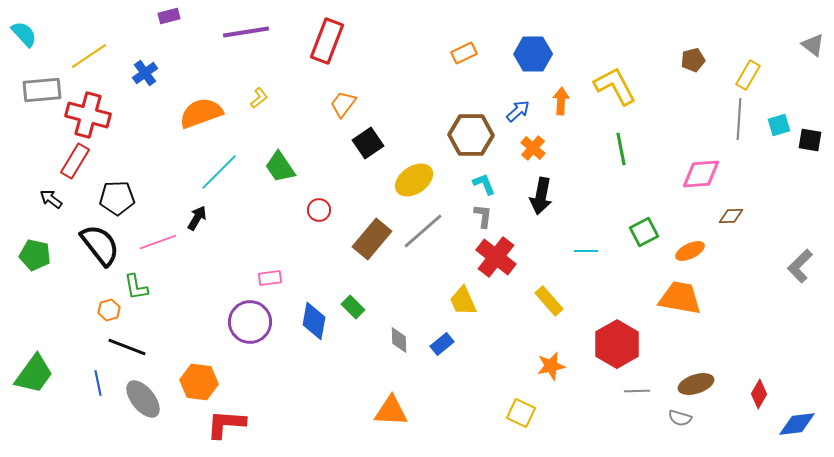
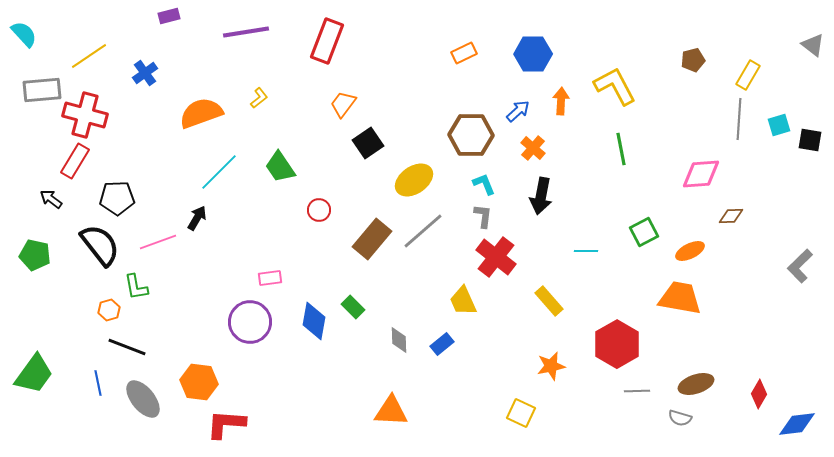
red cross at (88, 115): moved 3 px left
